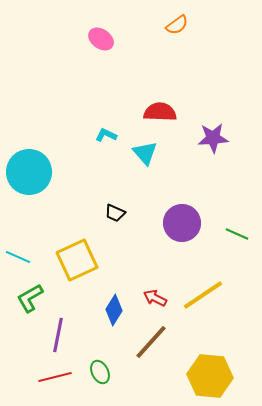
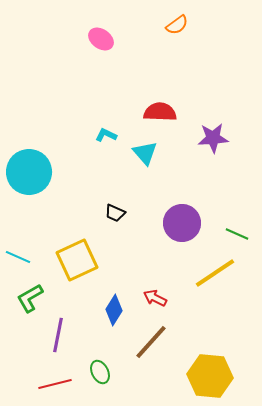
yellow line: moved 12 px right, 22 px up
red line: moved 7 px down
